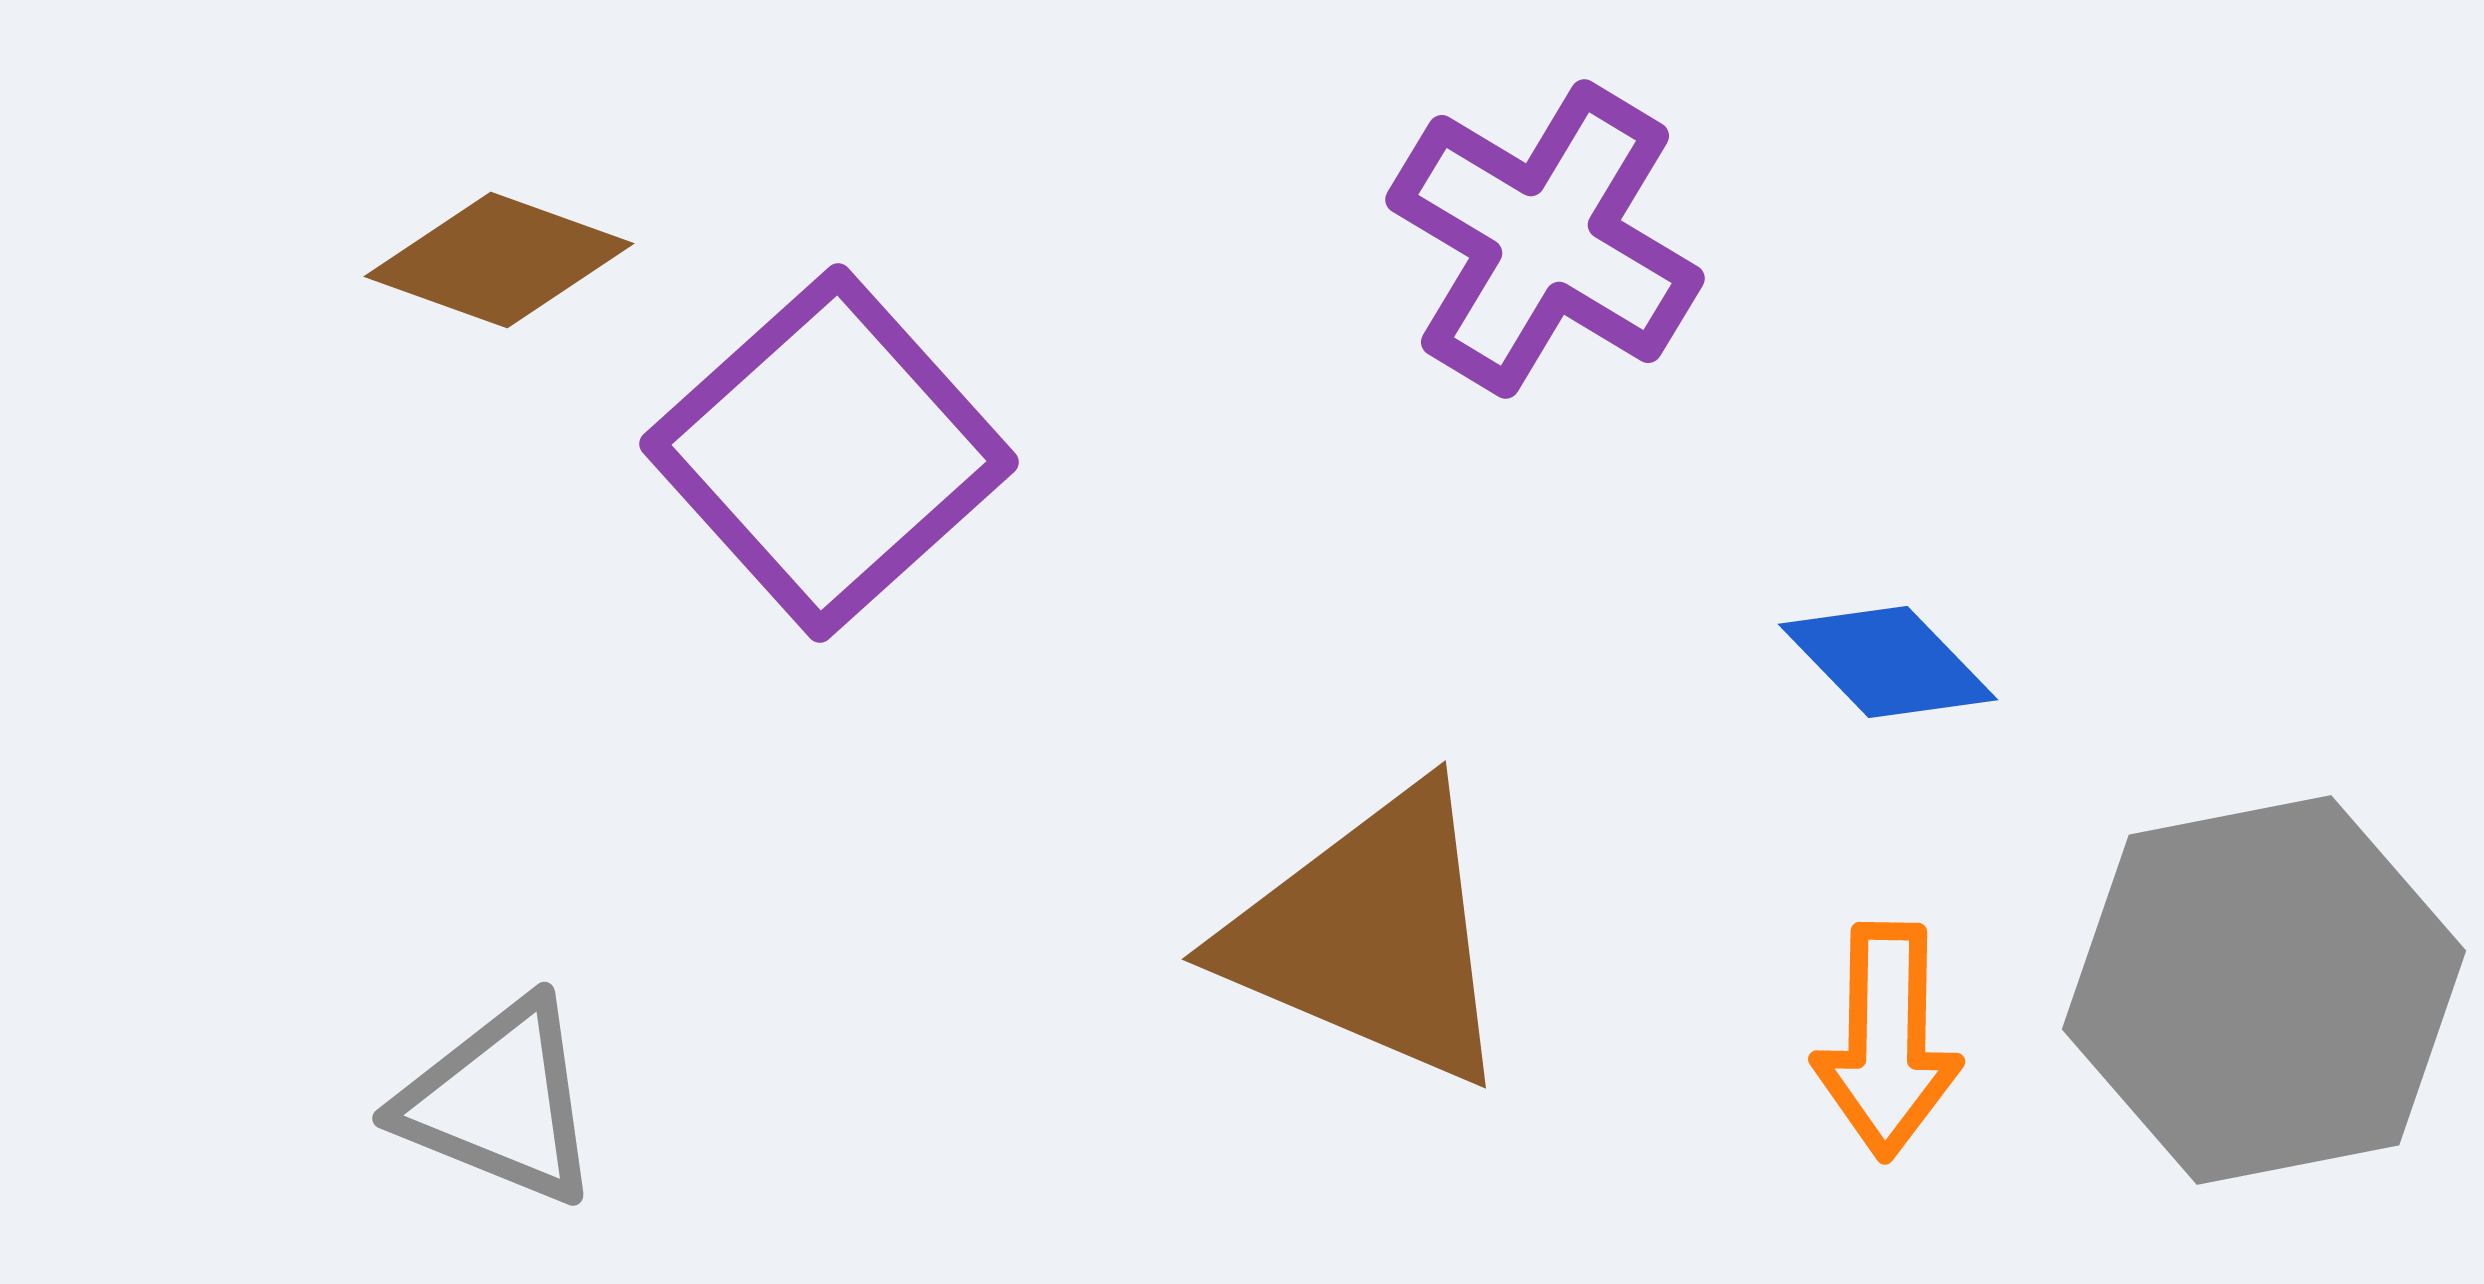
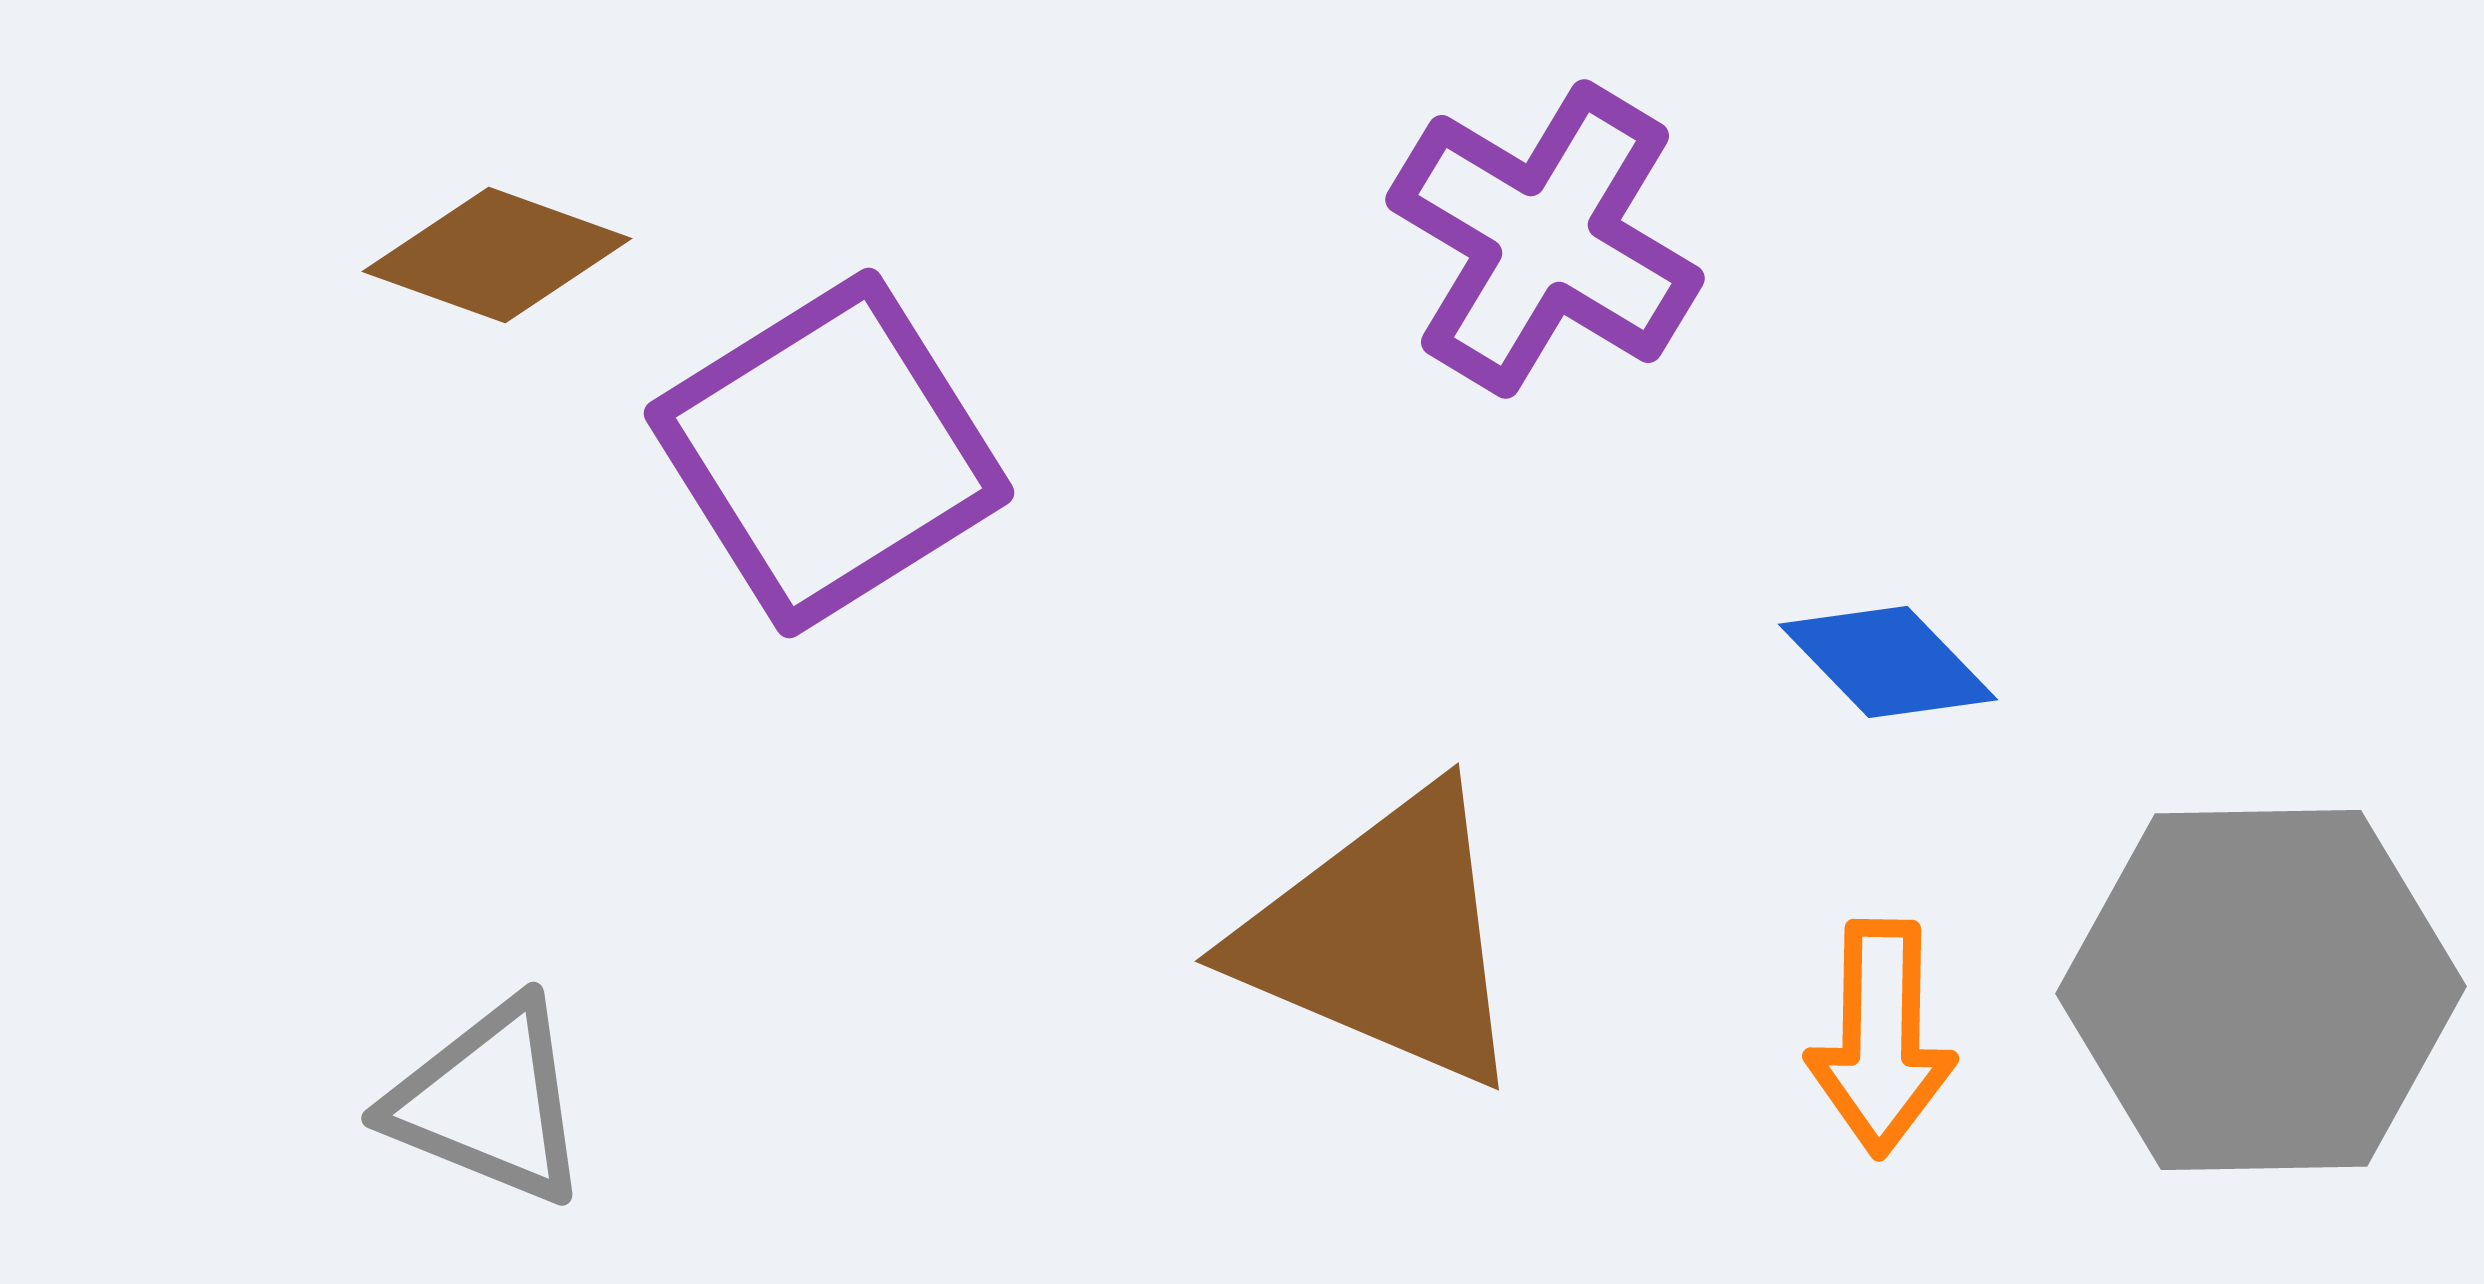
brown diamond: moved 2 px left, 5 px up
purple square: rotated 10 degrees clockwise
brown triangle: moved 13 px right, 2 px down
gray hexagon: moved 3 px left; rotated 10 degrees clockwise
orange arrow: moved 6 px left, 3 px up
gray triangle: moved 11 px left
